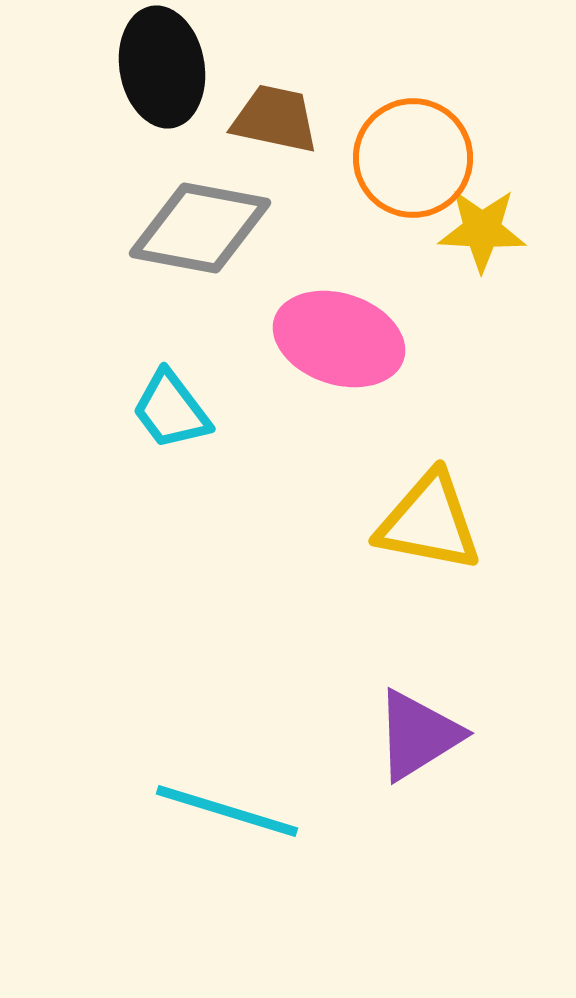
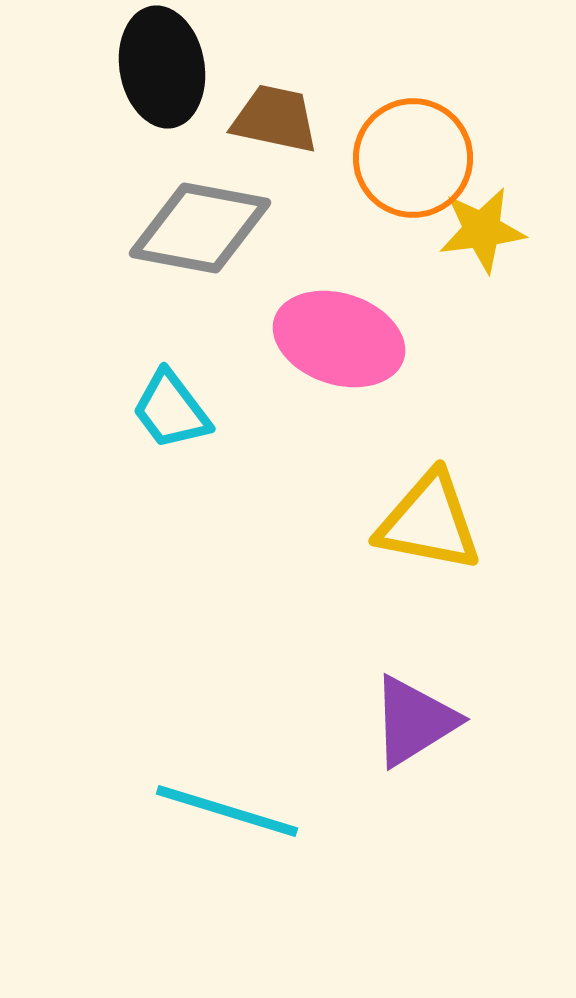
yellow star: rotated 10 degrees counterclockwise
purple triangle: moved 4 px left, 14 px up
